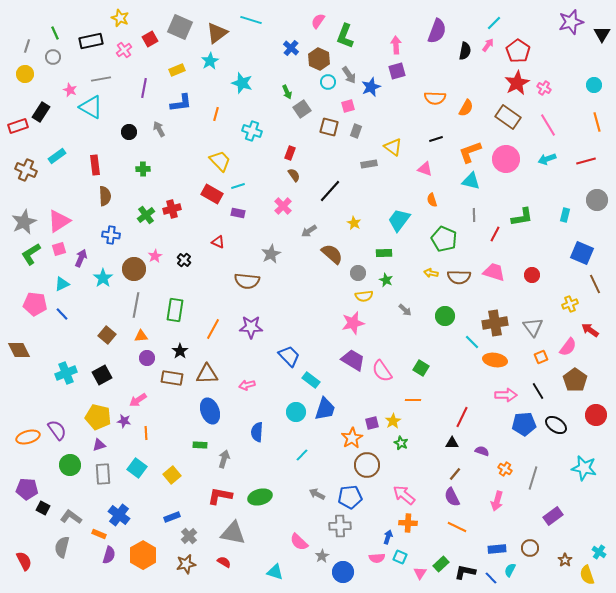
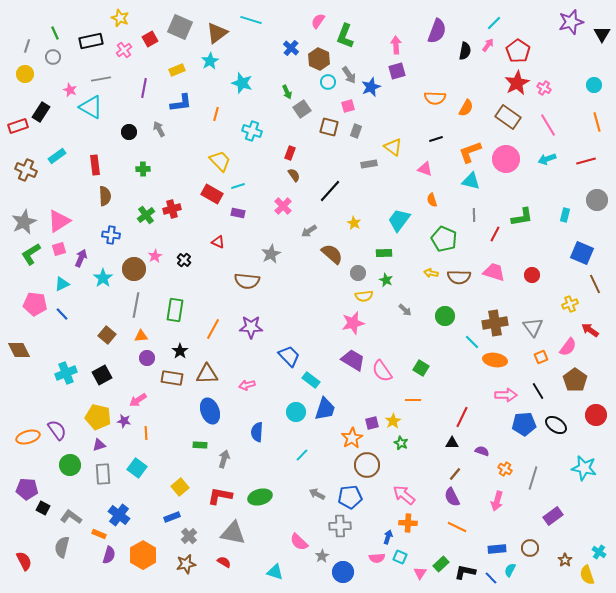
yellow square at (172, 475): moved 8 px right, 12 px down
